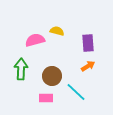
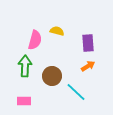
pink semicircle: rotated 120 degrees clockwise
green arrow: moved 4 px right, 3 px up
pink rectangle: moved 22 px left, 3 px down
